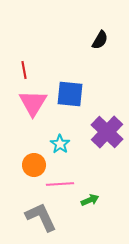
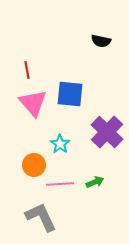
black semicircle: moved 1 px right, 1 px down; rotated 72 degrees clockwise
red line: moved 3 px right
pink triangle: rotated 12 degrees counterclockwise
green arrow: moved 5 px right, 18 px up
